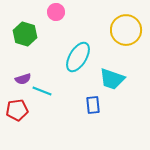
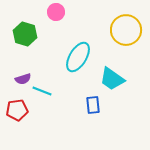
cyan trapezoid: rotated 16 degrees clockwise
